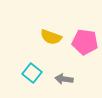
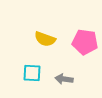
yellow semicircle: moved 6 px left, 2 px down
cyan square: rotated 36 degrees counterclockwise
